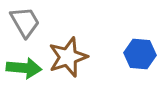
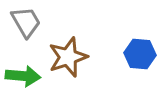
gray trapezoid: moved 1 px right
green arrow: moved 1 px left, 8 px down
